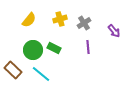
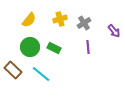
green circle: moved 3 px left, 3 px up
